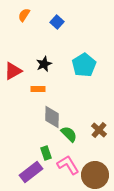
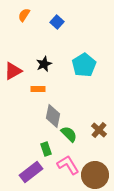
gray diamond: moved 1 px right, 1 px up; rotated 10 degrees clockwise
green rectangle: moved 4 px up
